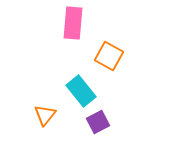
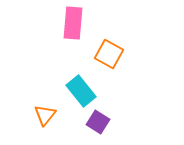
orange square: moved 2 px up
purple square: rotated 30 degrees counterclockwise
